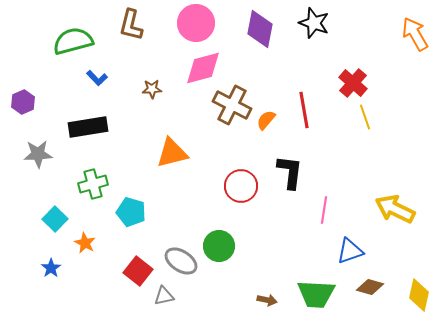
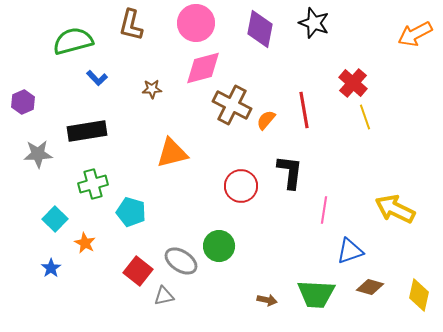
orange arrow: rotated 88 degrees counterclockwise
black rectangle: moved 1 px left, 4 px down
